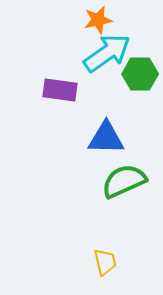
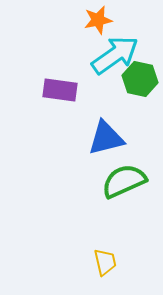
cyan arrow: moved 8 px right, 2 px down
green hexagon: moved 5 px down; rotated 12 degrees clockwise
blue triangle: rotated 15 degrees counterclockwise
